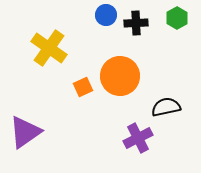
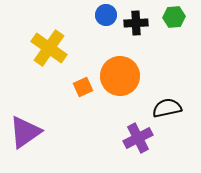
green hexagon: moved 3 px left, 1 px up; rotated 25 degrees clockwise
black semicircle: moved 1 px right, 1 px down
